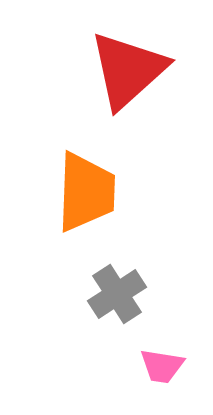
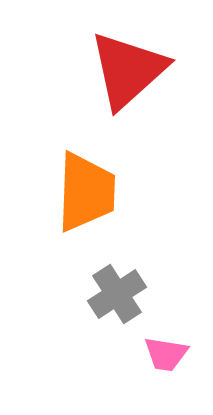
pink trapezoid: moved 4 px right, 12 px up
